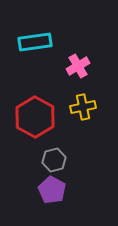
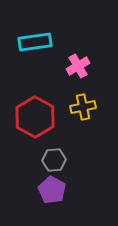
gray hexagon: rotated 10 degrees clockwise
